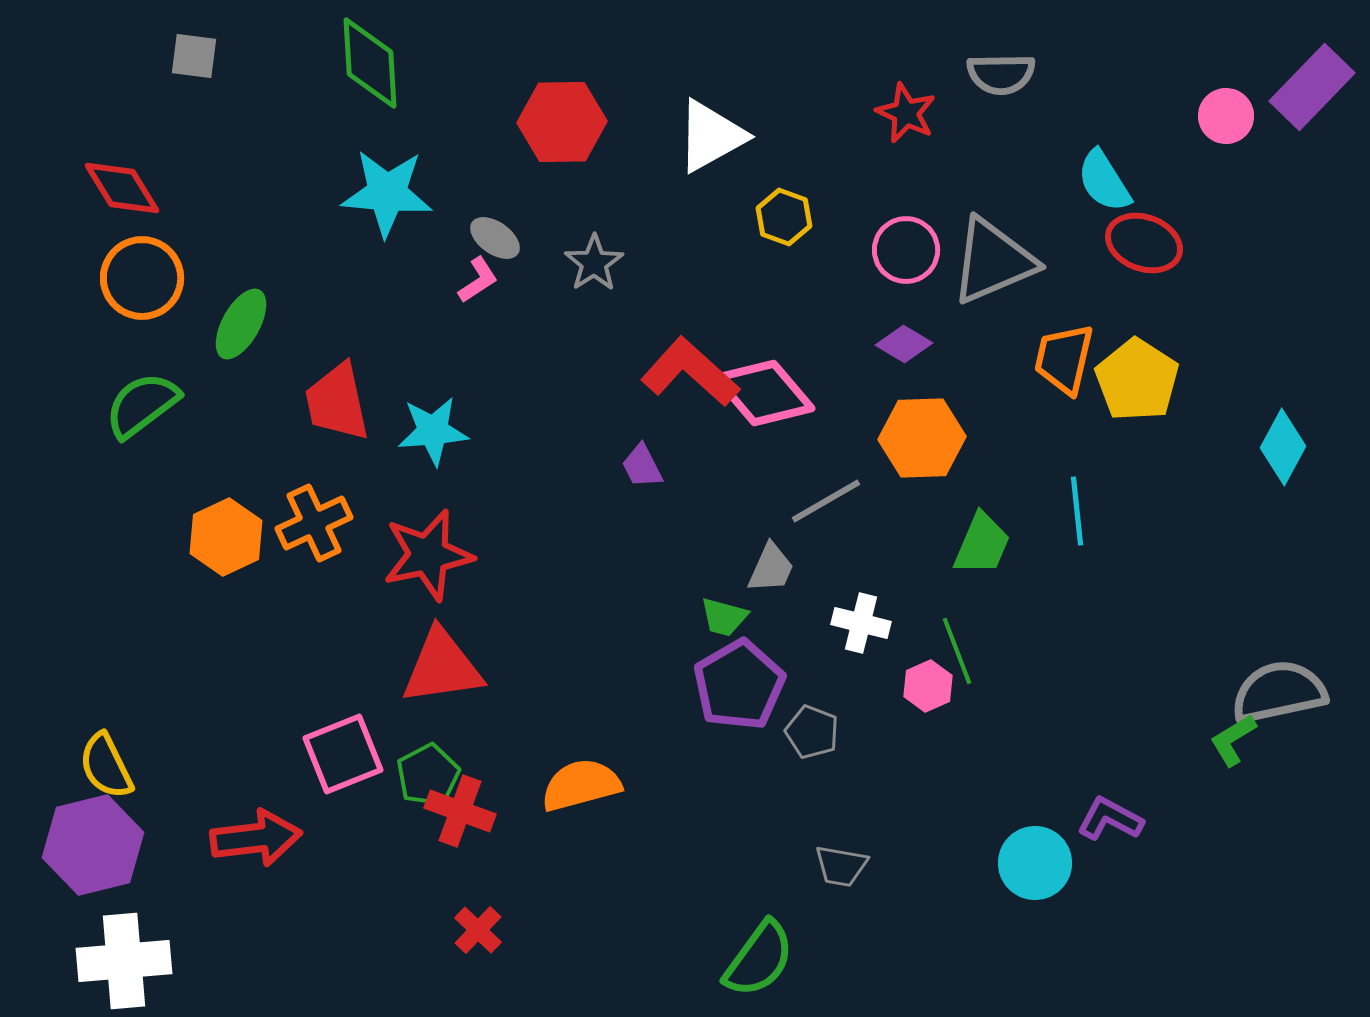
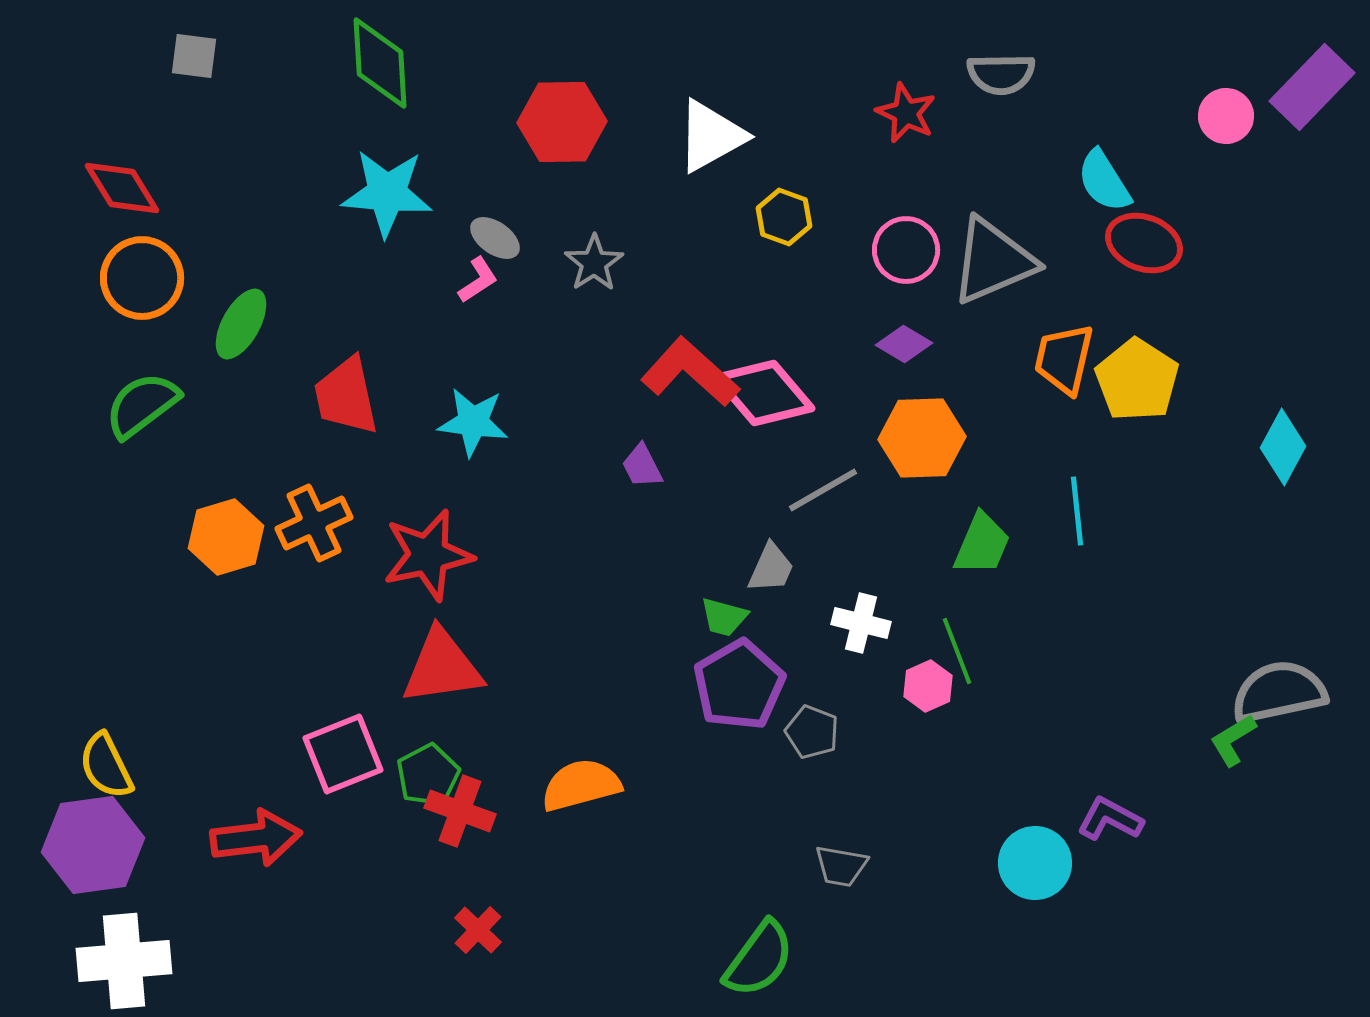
green diamond at (370, 63): moved 10 px right
red trapezoid at (337, 402): moved 9 px right, 6 px up
cyan star at (433, 431): moved 40 px right, 9 px up; rotated 12 degrees clockwise
gray line at (826, 501): moved 3 px left, 11 px up
orange hexagon at (226, 537): rotated 8 degrees clockwise
purple hexagon at (93, 845): rotated 6 degrees clockwise
